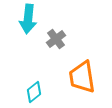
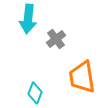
cyan diamond: moved 1 px right, 1 px down; rotated 30 degrees counterclockwise
